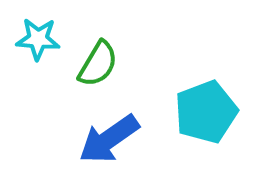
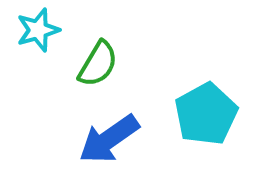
cyan star: moved 9 px up; rotated 21 degrees counterclockwise
cyan pentagon: moved 2 px down; rotated 8 degrees counterclockwise
